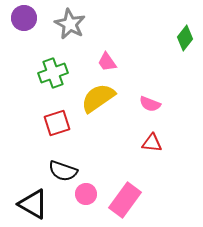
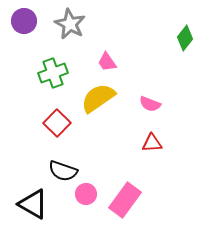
purple circle: moved 3 px down
red square: rotated 28 degrees counterclockwise
red triangle: rotated 10 degrees counterclockwise
